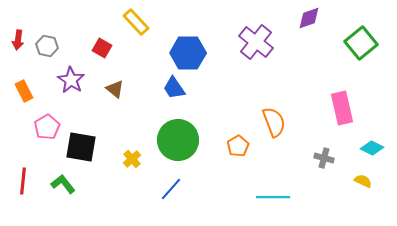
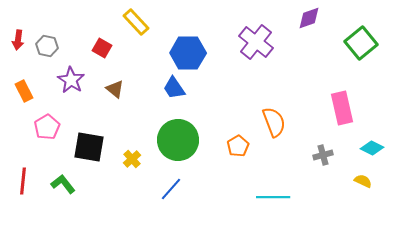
black square: moved 8 px right
gray cross: moved 1 px left, 3 px up; rotated 30 degrees counterclockwise
